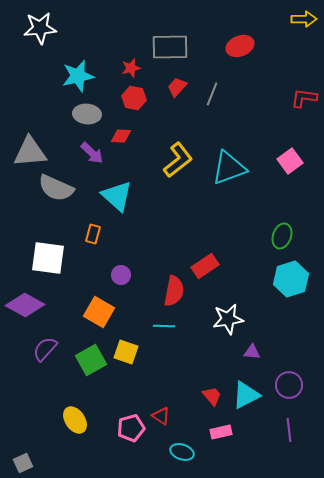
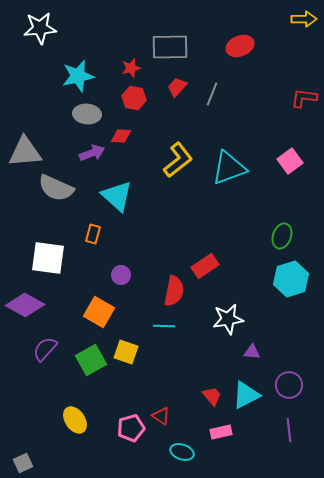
gray triangle at (30, 152): moved 5 px left
purple arrow at (92, 153): rotated 65 degrees counterclockwise
